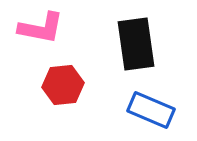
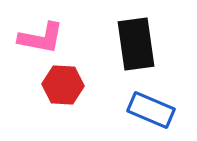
pink L-shape: moved 10 px down
red hexagon: rotated 9 degrees clockwise
